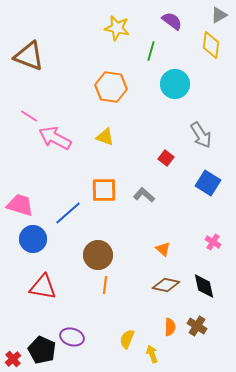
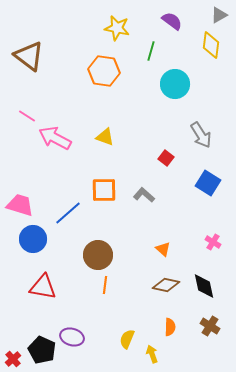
brown triangle: rotated 16 degrees clockwise
orange hexagon: moved 7 px left, 16 px up
pink line: moved 2 px left
brown cross: moved 13 px right
